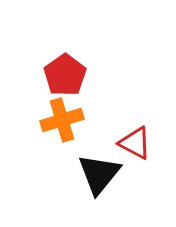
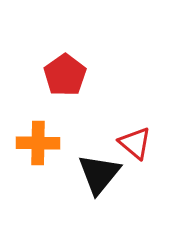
orange cross: moved 24 px left, 23 px down; rotated 18 degrees clockwise
red triangle: rotated 12 degrees clockwise
